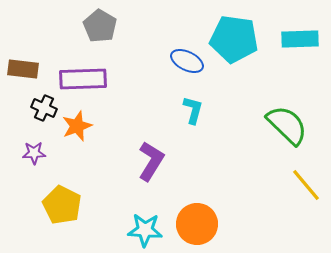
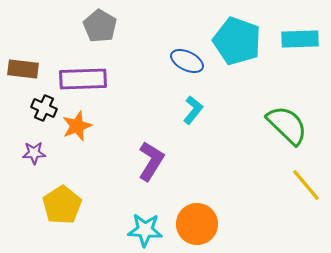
cyan pentagon: moved 3 px right, 2 px down; rotated 12 degrees clockwise
cyan L-shape: rotated 24 degrees clockwise
yellow pentagon: rotated 12 degrees clockwise
